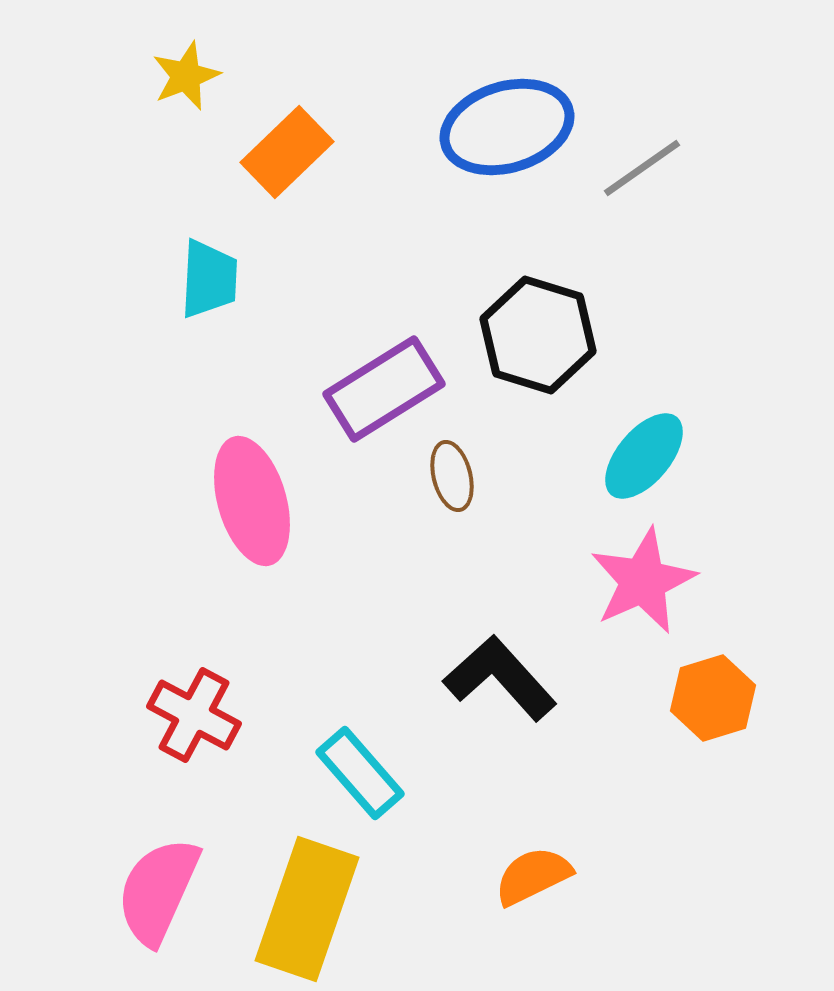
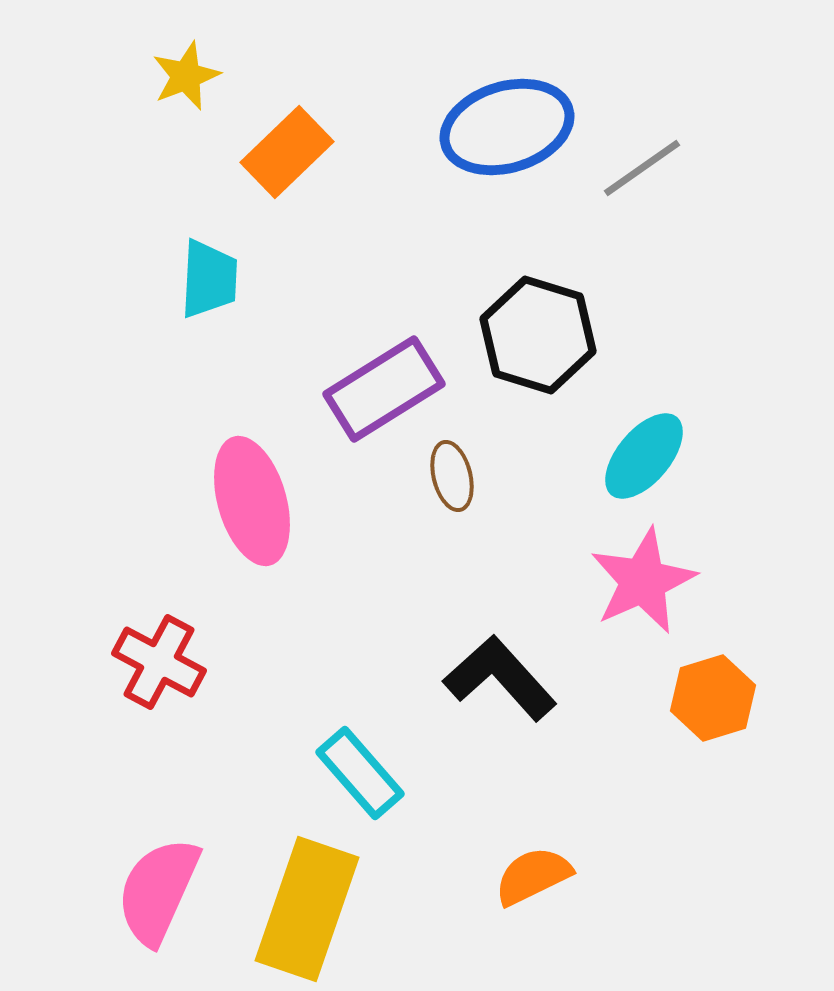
red cross: moved 35 px left, 53 px up
